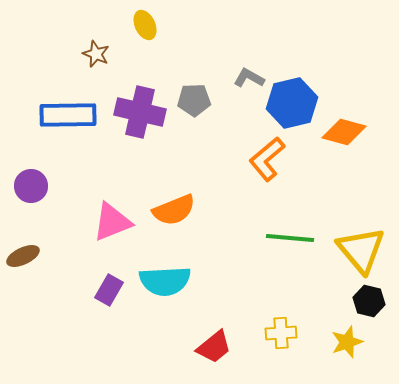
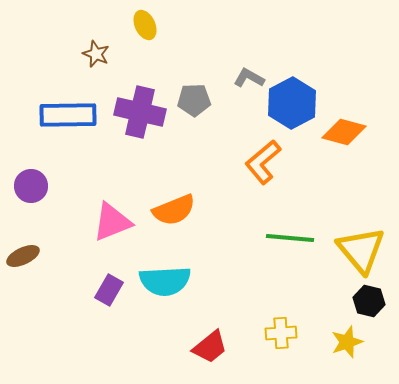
blue hexagon: rotated 15 degrees counterclockwise
orange L-shape: moved 4 px left, 3 px down
red trapezoid: moved 4 px left
